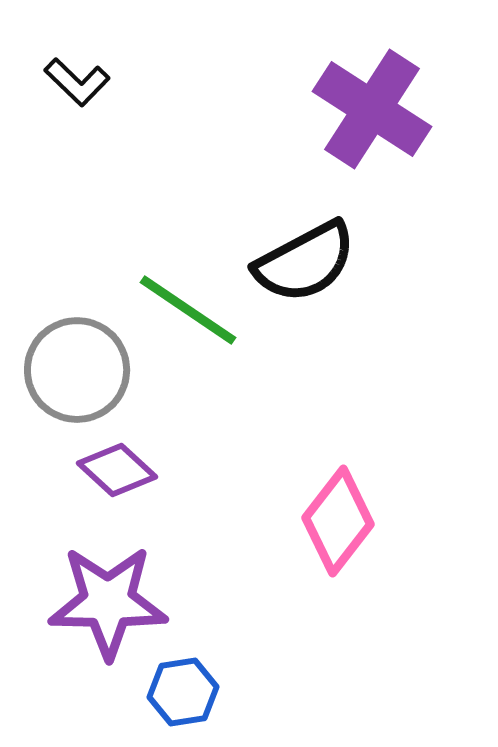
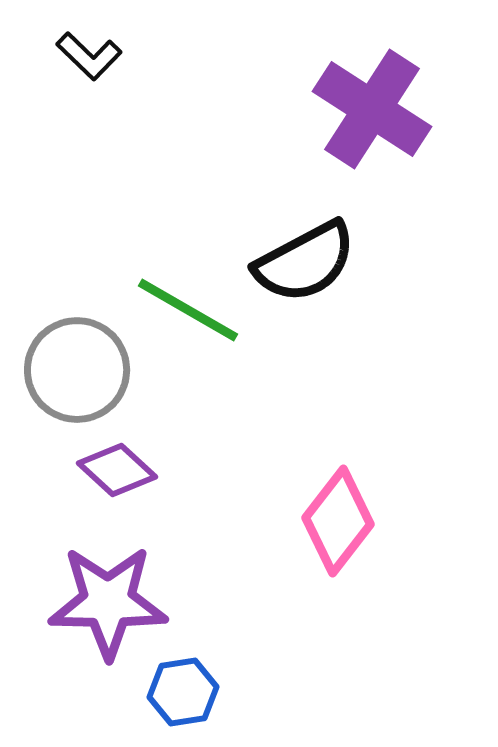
black L-shape: moved 12 px right, 26 px up
green line: rotated 4 degrees counterclockwise
